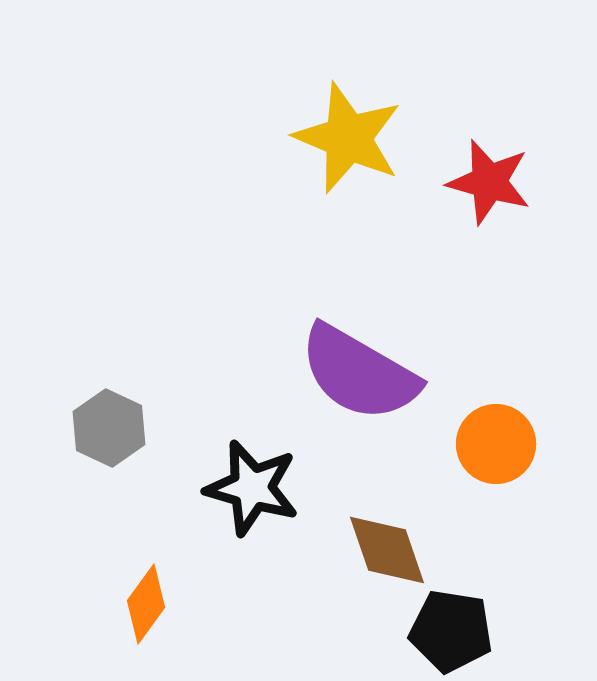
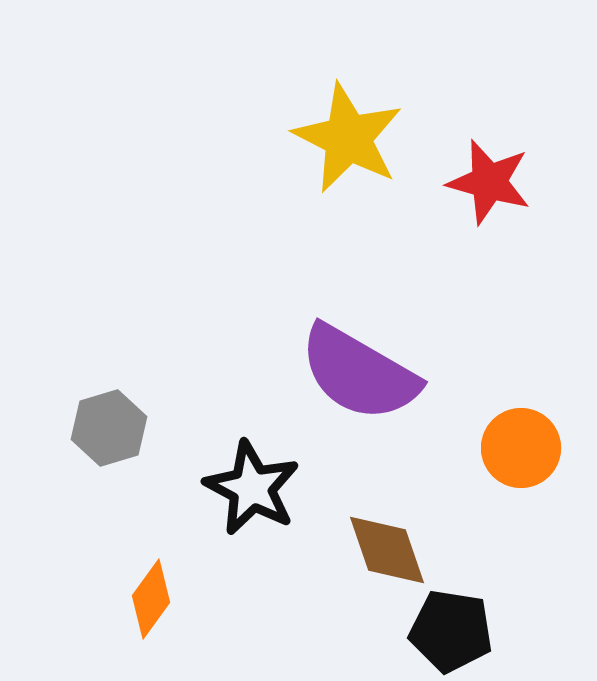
yellow star: rotated 4 degrees clockwise
gray hexagon: rotated 18 degrees clockwise
orange circle: moved 25 px right, 4 px down
black star: rotated 12 degrees clockwise
orange diamond: moved 5 px right, 5 px up
